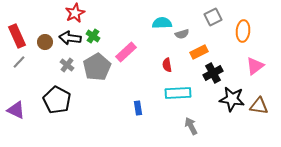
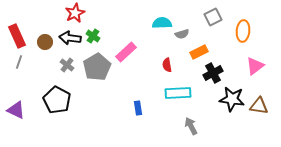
gray line: rotated 24 degrees counterclockwise
